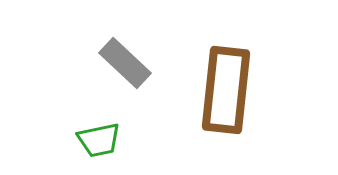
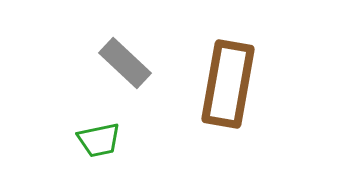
brown rectangle: moved 2 px right, 6 px up; rotated 4 degrees clockwise
